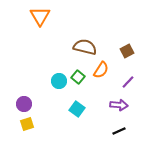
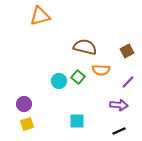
orange triangle: rotated 45 degrees clockwise
orange semicircle: rotated 60 degrees clockwise
cyan square: moved 12 px down; rotated 35 degrees counterclockwise
